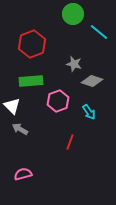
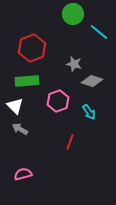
red hexagon: moved 4 px down
green rectangle: moved 4 px left
white triangle: moved 3 px right
